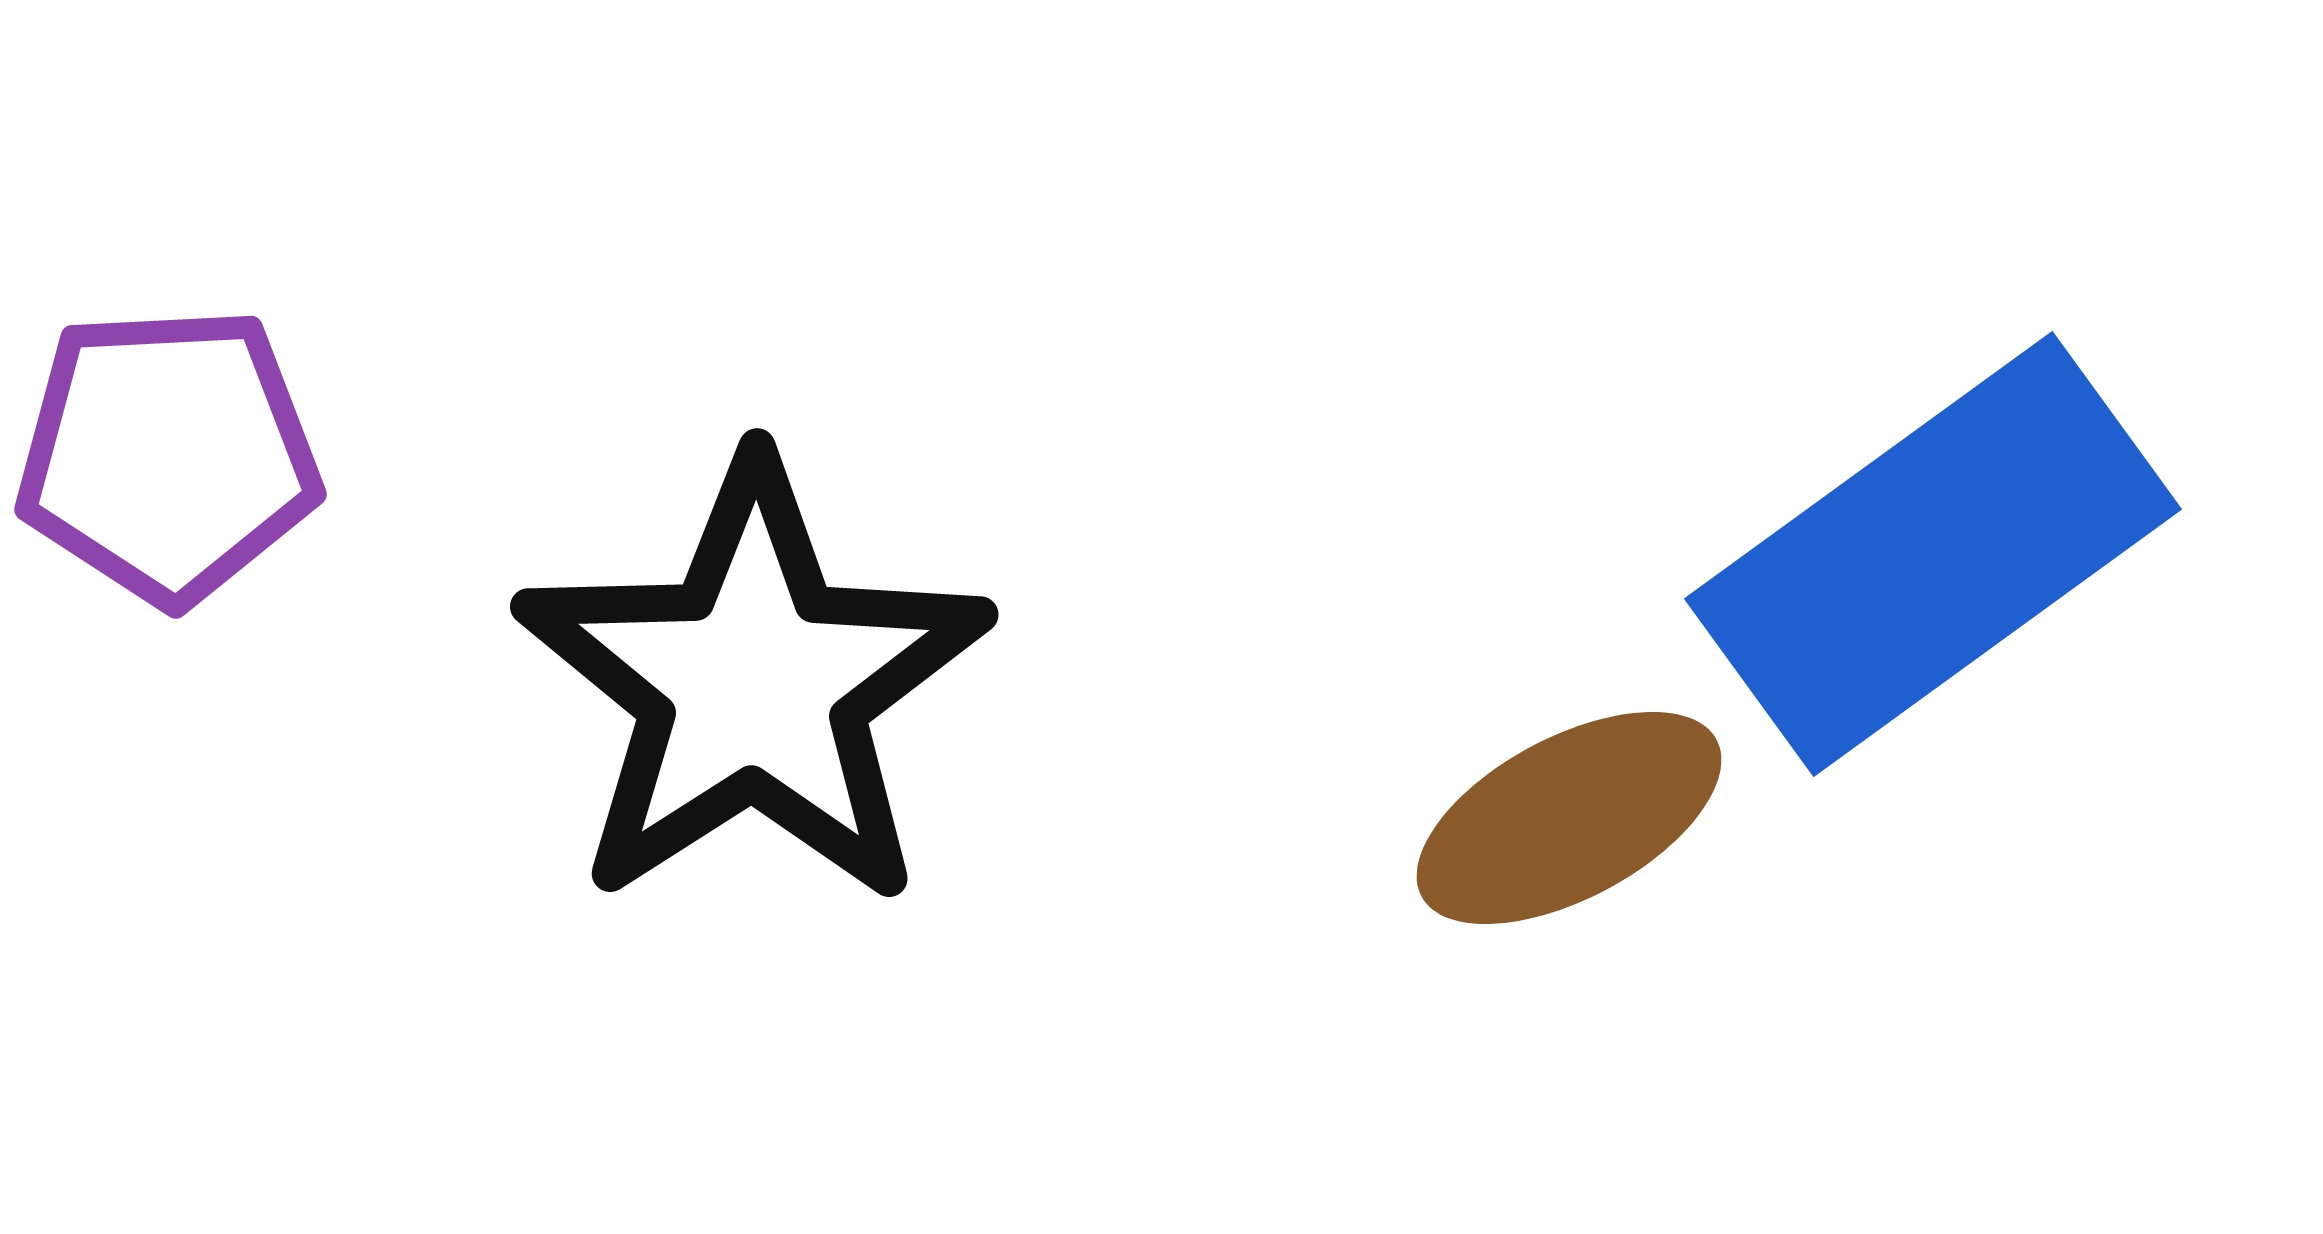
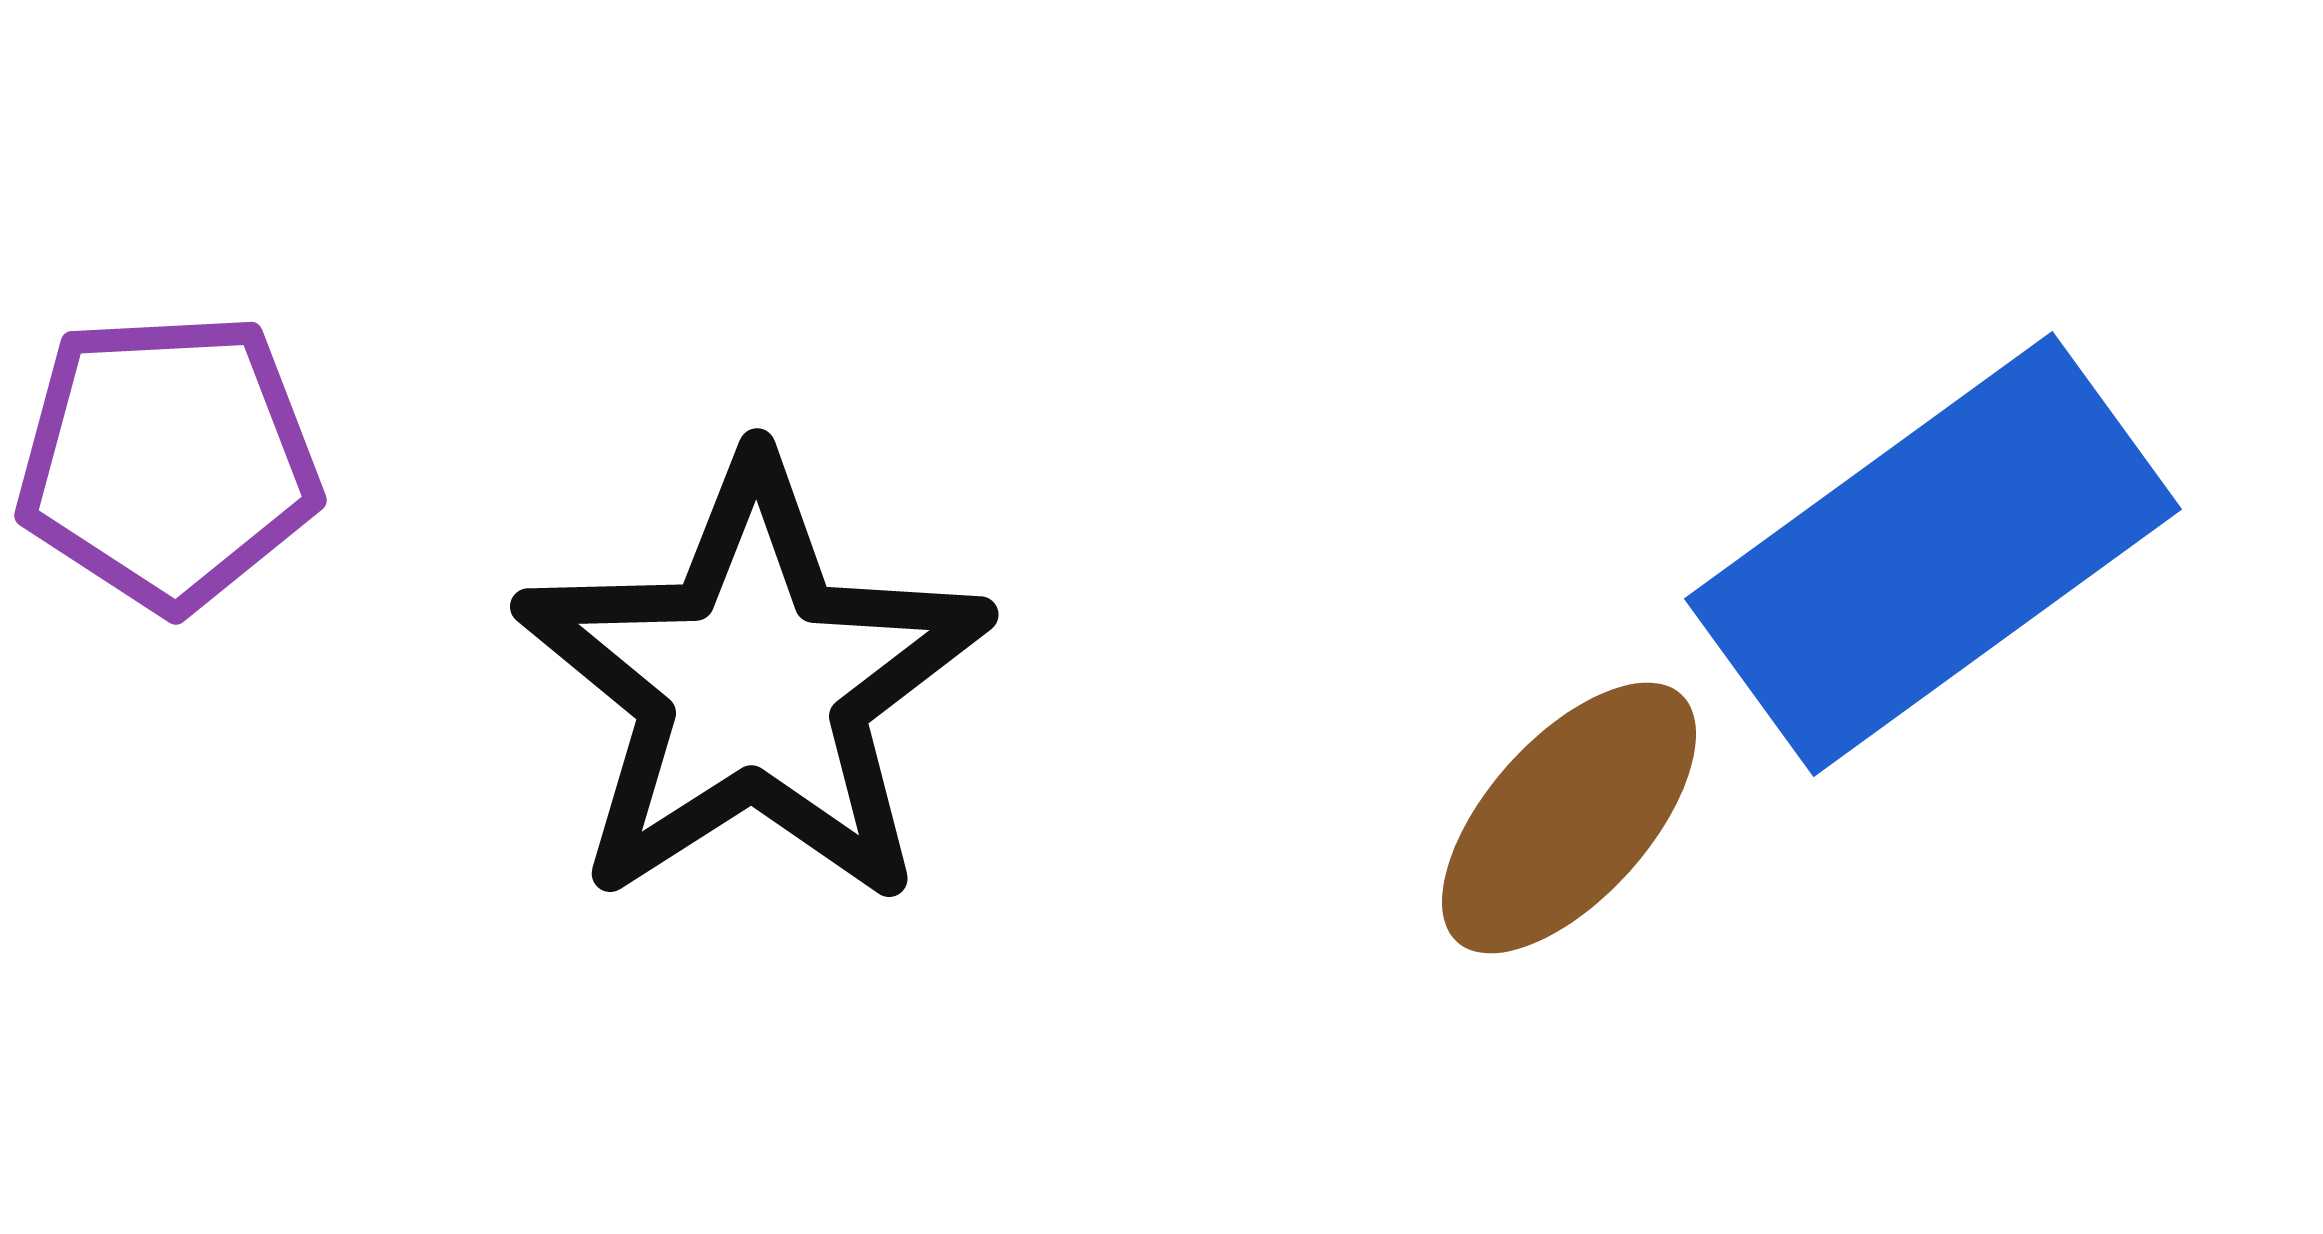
purple pentagon: moved 6 px down
brown ellipse: rotated 20 degrees counterclockwise
